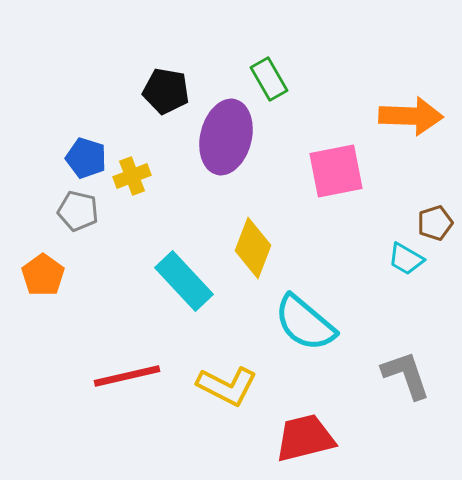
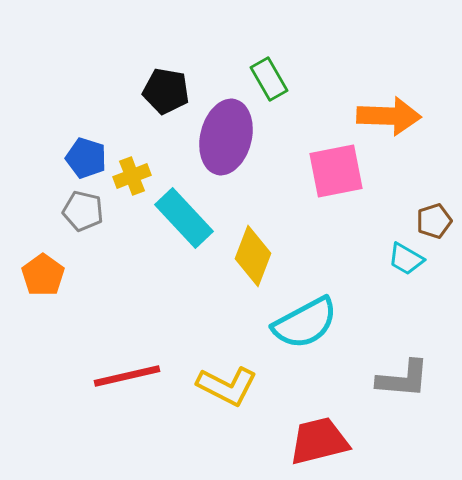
orange arrow: moved 22 px left
gray pentagon: moved 5 px right
brown pentagon: moved 1 px left, 2 px up
yellow diamond: moved 8 px down
cyan rectangle: moved 63 px up
cyan semicircle: rotated 68 degrees counterclockwise
gray L-shape: moved 3 px left, 4 px down; rotated 114 degrees clockwise
red trapezoid: moved 14 px right, 3 px down
